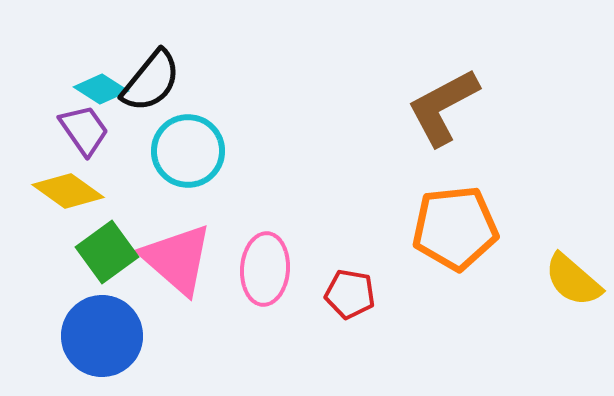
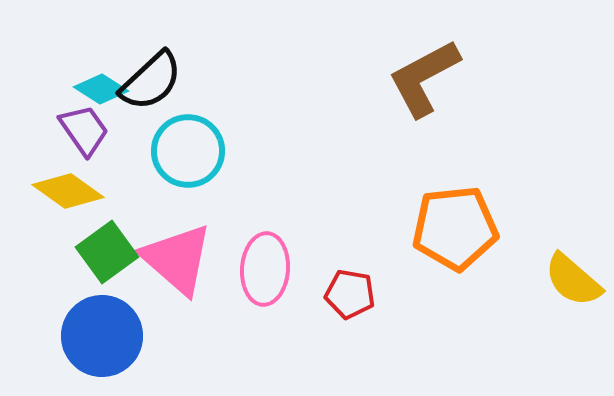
black semicircle: rotated 8 degrees clockwise
brown L-shape: moved 19 px left, 29 px up
